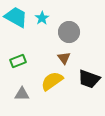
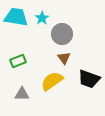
cyan trapezoid: rotated 20 degrees counterclockwise
gray circle: moved 7 px left, 2 px down
